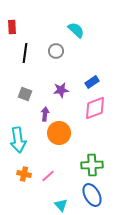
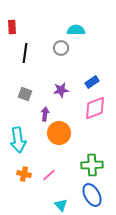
cyan semicircle: rotated 42 degrees counterclockwise
gray circle: moved 5 px right, 3 px up
pink line: moved 1 px right, 1 px up
